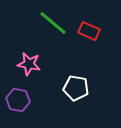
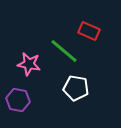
green line: moved 11 px right, 28 px down
